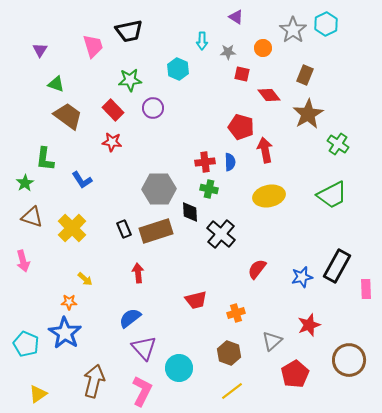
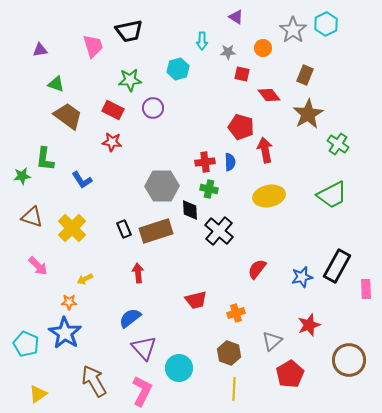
purple triangle at (40, 50): rotated 49 degrees clockwise
cyan hexagon at (178, 69): rotated 20 degrees clockwise
red rectangle at (113, 110): rotated 20 degrees counterclockwise
green star at (25, 183): moved 3 px left, 7 px up; rotated 24 degrees clockwise
gray hexagon at (159, 189): moved 3 px right, 3 px up
black diamond at (190, 212): moved 2 px up
black cross at (221, 234): moved 2 px left, 3 px up
pink arrow at (23, 261): moved 15 px right, 5 px down; rotated 30 degrees counterclockwise
yellow arrow at (85, 279): rotated 112 degrees clockwise
red pentagon at (295, 374): moved 5 px left
brown arrow at (94, 381): rotated 44 degrees counterclockwise
yellow line at (232, 391): moved 2 px right, 2 px up; rotated 50 degrees counterclockwise
